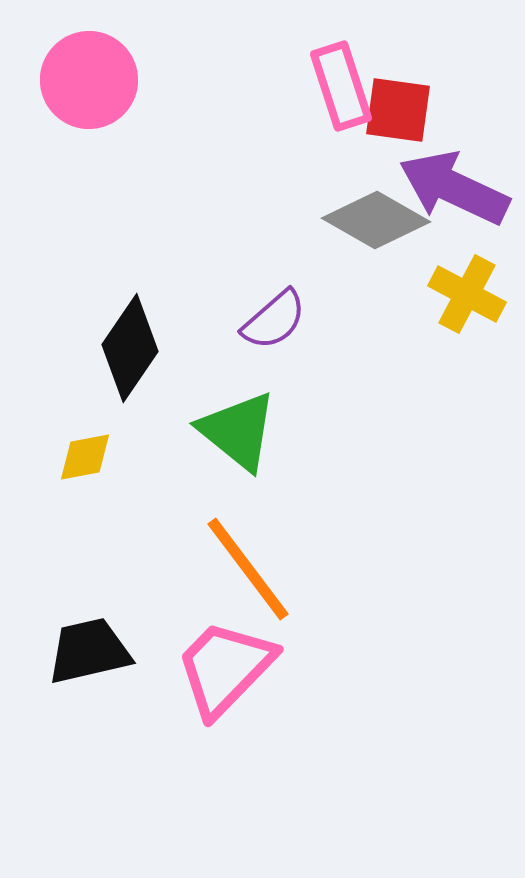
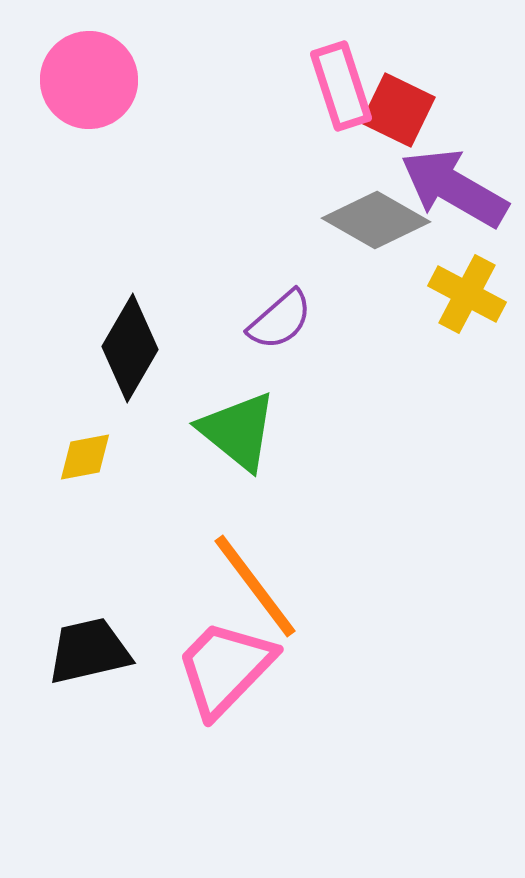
red square: rotated 18 degrees clockwise
purple arrow: rotated 5 degrees clockwise
purple semicircle: moved 6 px right
black diamond: rotated 4 degrees counterclockwise
orange line: moved 7 px right, 17 px down
